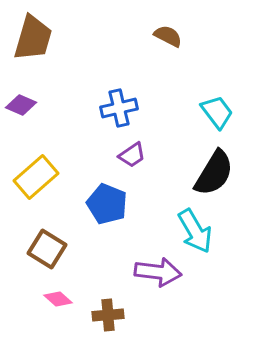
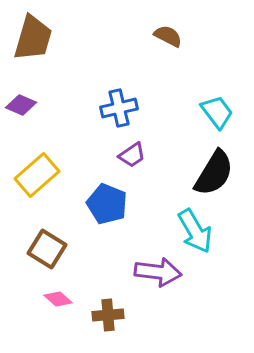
yellow rectangle: moved 1 px right, 2 px up
